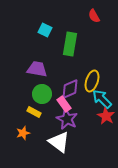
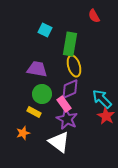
yellow ellipse: moved 18 px left, 15 px up; rotated 35 degrees counterclockwise
